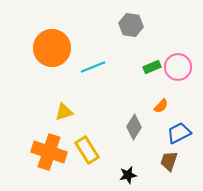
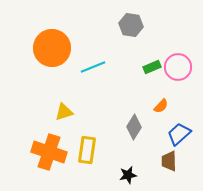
blue trapezoid: moved 1 px down; rotated 15 degrees counterclockwise
yellow rectangle: rotated 40 degrees clockwise
brown trapezoid: rotated 20 degrees counterclockwise
